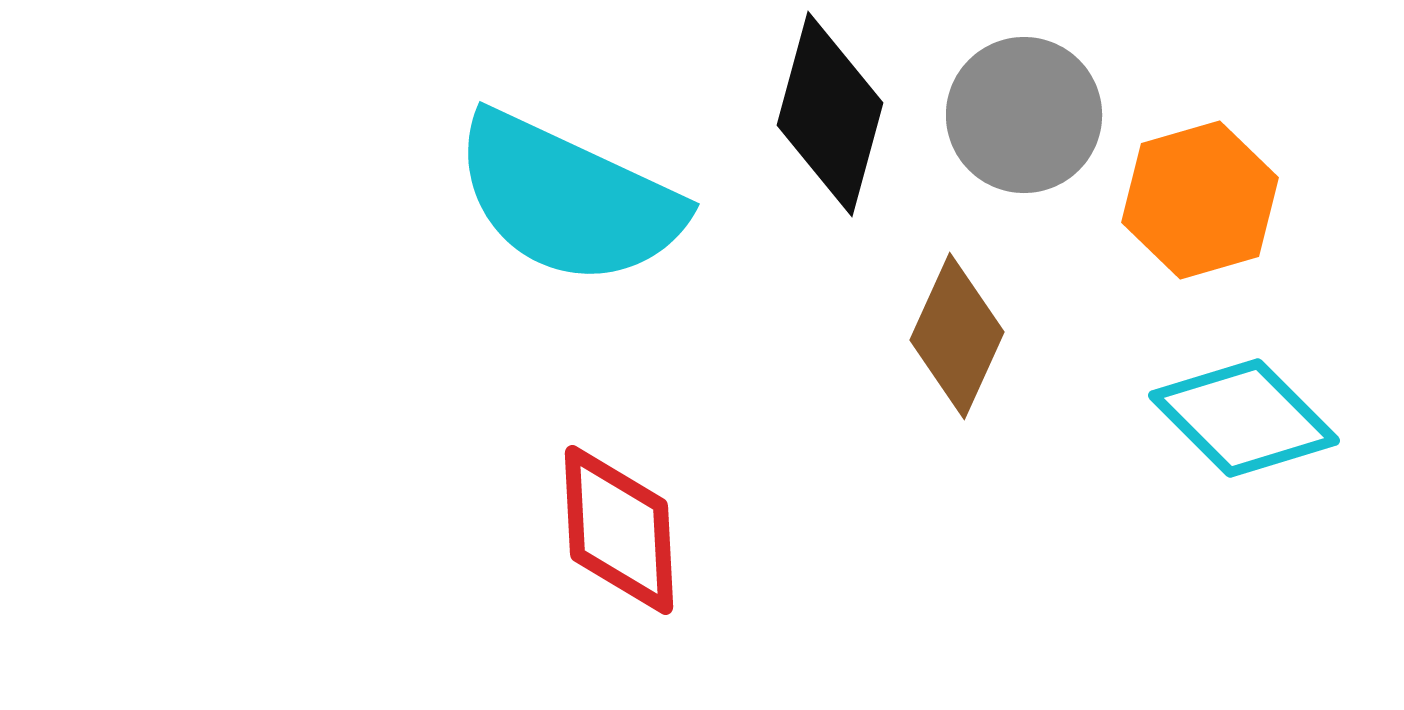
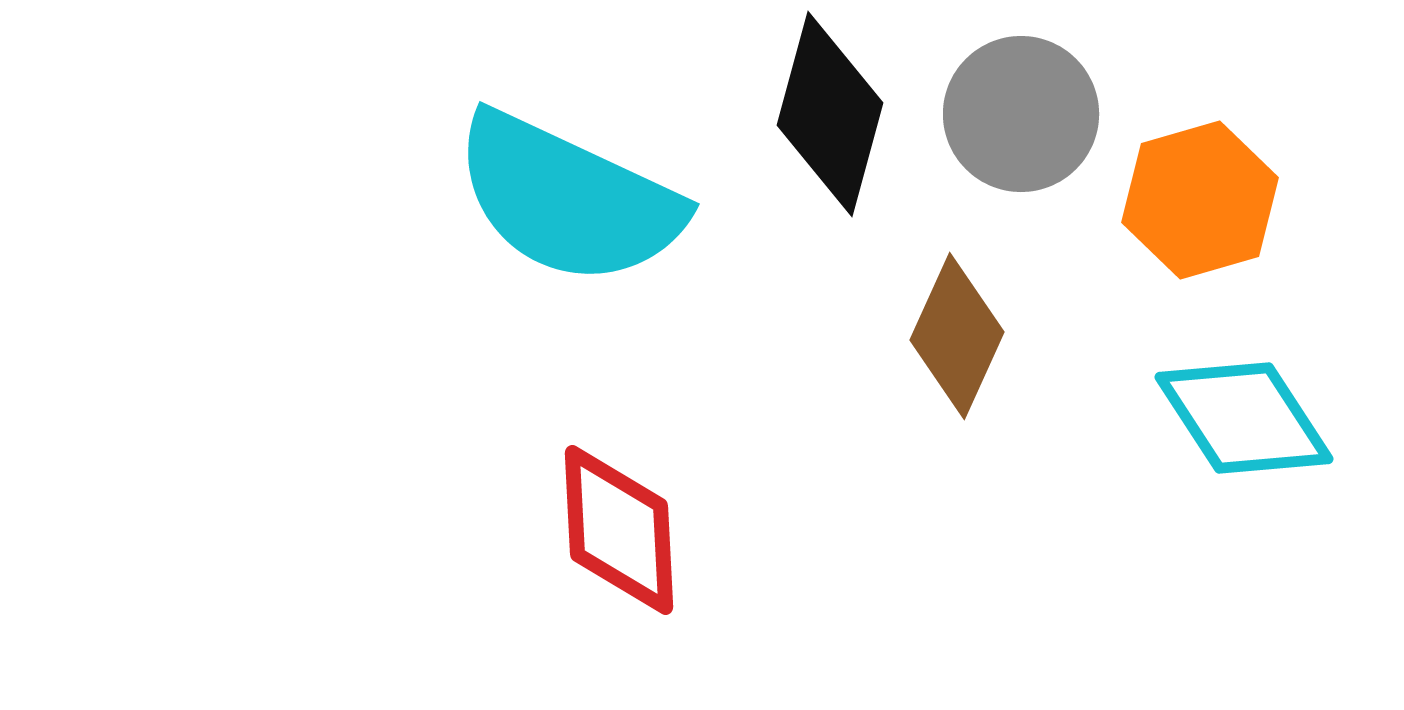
gray circle: moved 3 px left, 1 px up
cyan diamond: rotated 12 degrees clockwise
